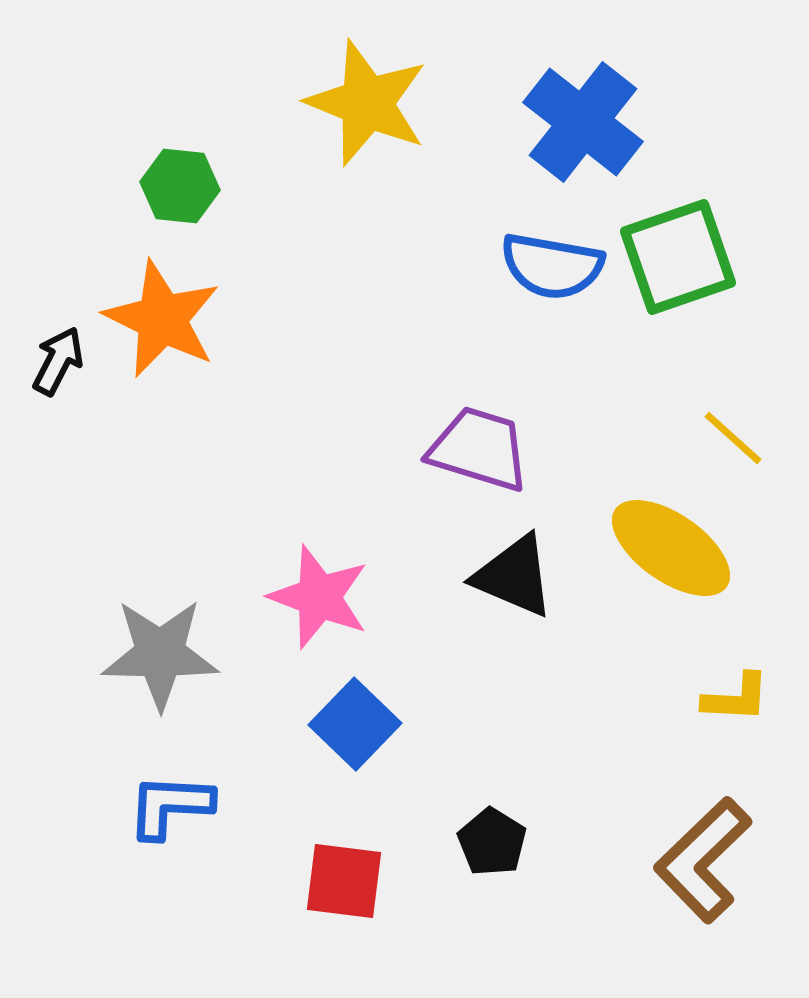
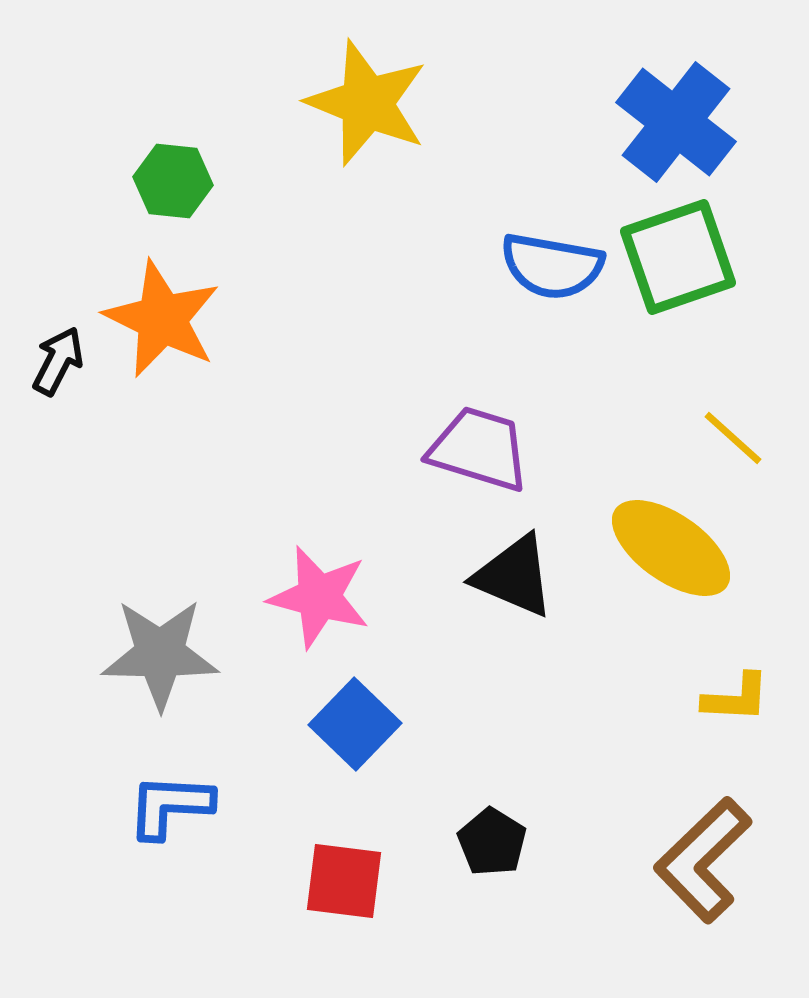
blue cross: moved 93 px right
green hexagon: moved 7 px left, 5 px up
pink star: rotated 6 degrees counterclockwise
